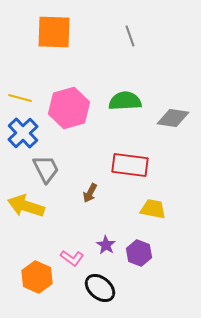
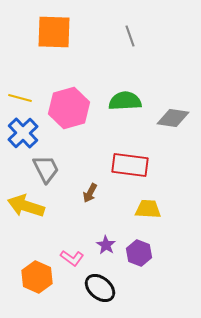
yellow trapezoid: moved 5 px left; rotated 8 degrees counterclockwise
